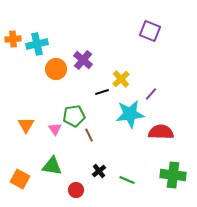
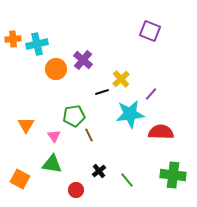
pink triangle: moved 1 px left, 7 px down
green triangle: moved 2 px up
green line: rotated 28 degrees clockwise
